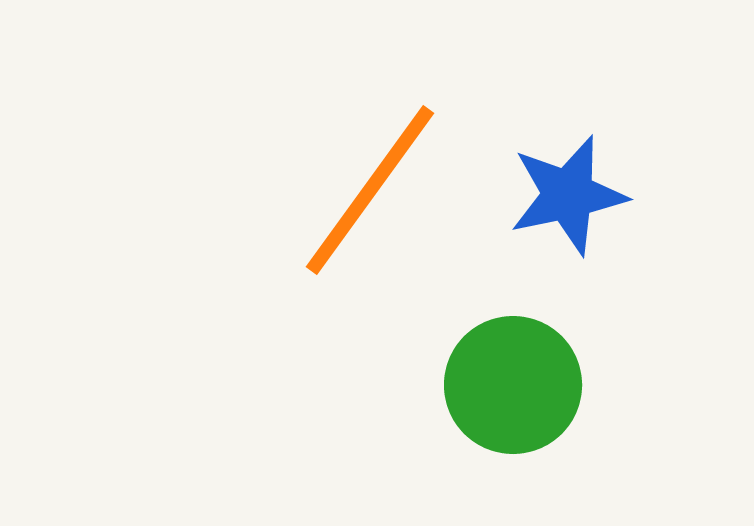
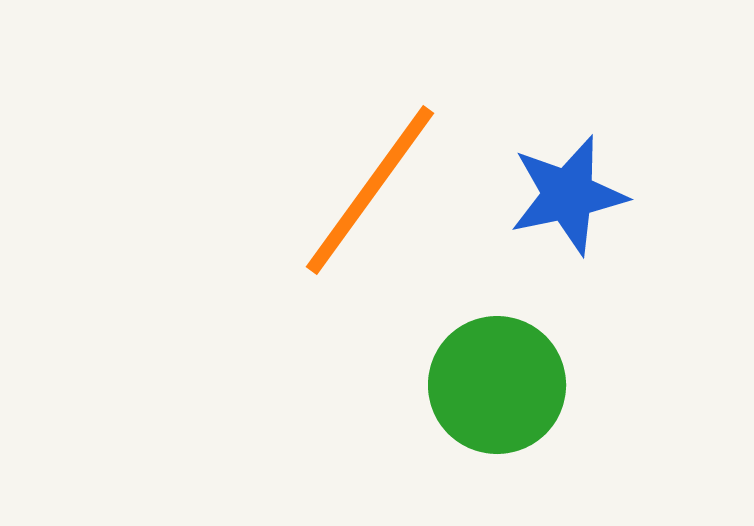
green circle: moved 16 px left
